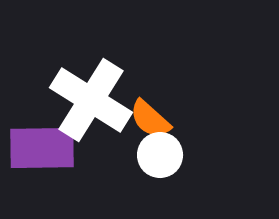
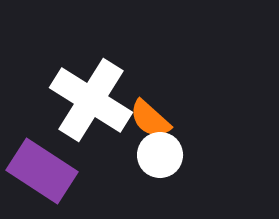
purple rectangle: moved 23 px down; rotated 34 degrees clockwise
